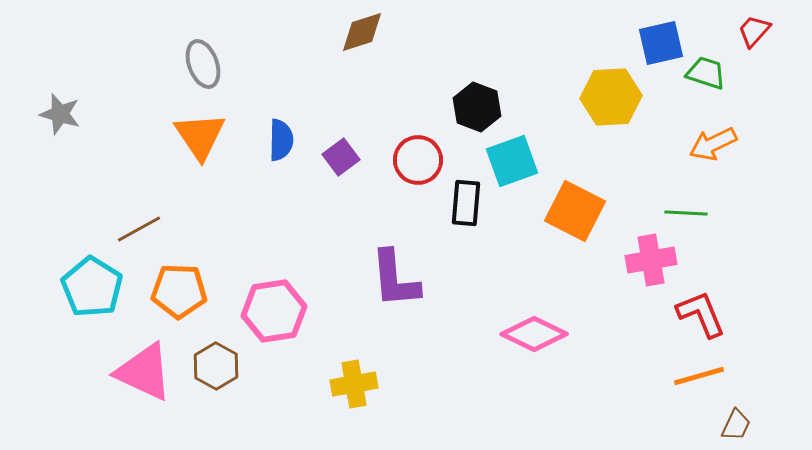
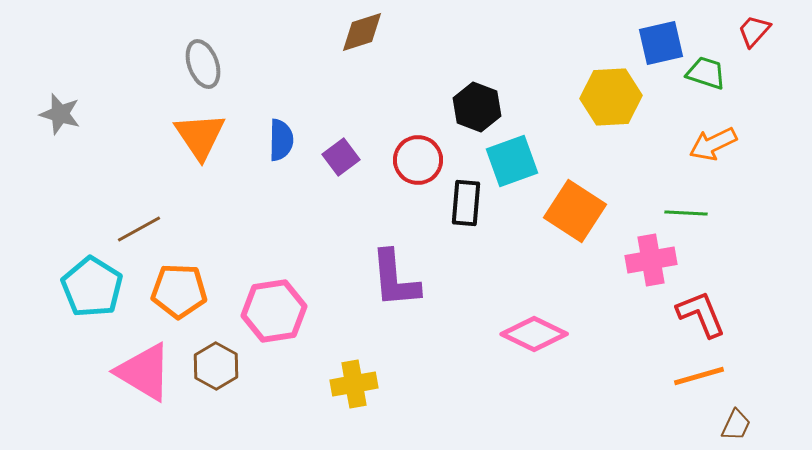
orange square: rotated 6 degrees clockwise
pink triangle: rotated 6 degrees clockwise
